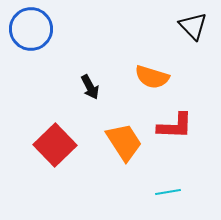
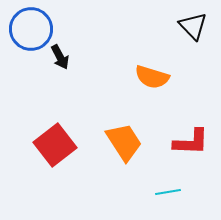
black arrow: moved 30 px left, 30 px up
red L-shape: moved 16 px right, 16 px down
red square: rotated 6 degrees clockwise
